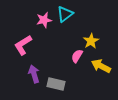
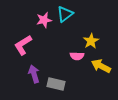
pink semicircle: rotated 120 degrees counterclockwise
